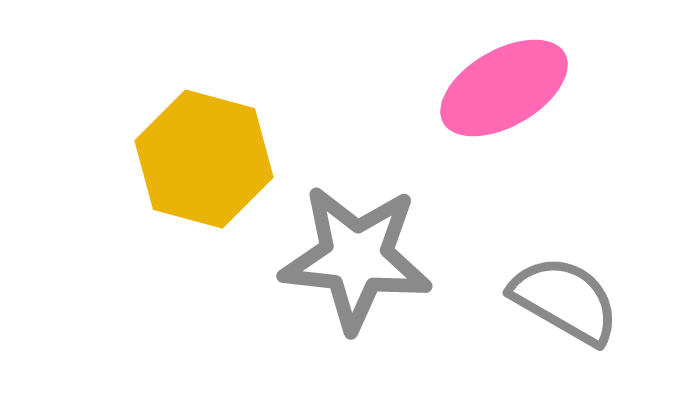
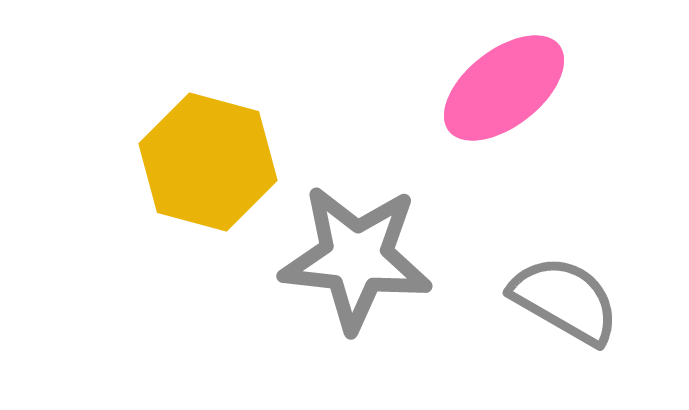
pink ellipse: rotated 8 degrees counterclockwise
yellow hexagon: moved 4 px right, 3 px down
